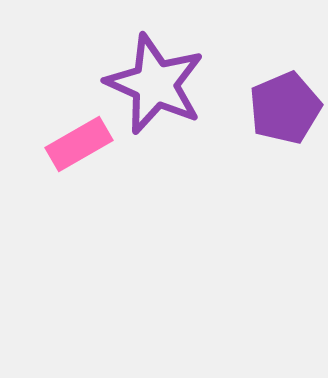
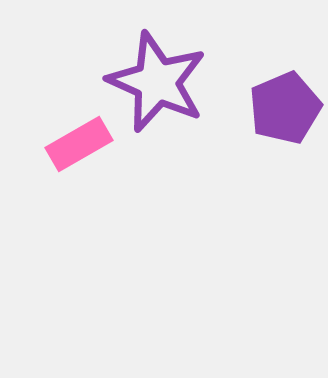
purple star: moved 2 px right, 2 px up
